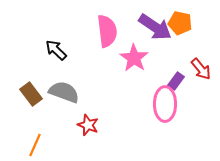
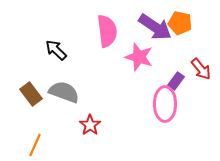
pink star: moved 5 px right, 1 px up; rotated 16 degrees counterclockwise
red star: moved 2 px right; rotated 15 degrees clockwise
